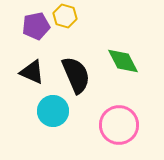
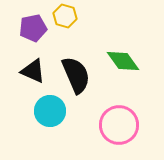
purple pentagon: moved 3 px left, 2 px down
green diamond: rotated 8 degrees counterclockwise
black triangle: moved 1 px right, 1 px up
cyan circle: moved 3 px left
